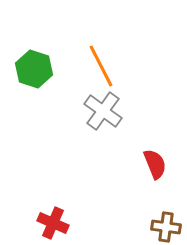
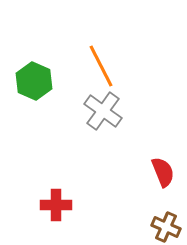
green hexagon: moved 12 px down; rotated 6 degrees clockwise
red semicircle: moved 8 px right, 8 px down
red cross: moved 3 px right, 18 px up; rotated 24 degrees counterclockwise
brown cross: rotated 16 degrees clockwise
